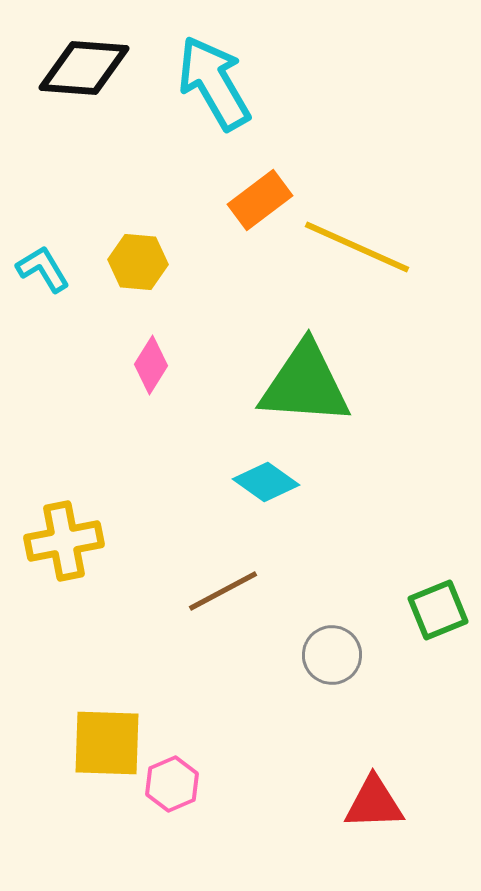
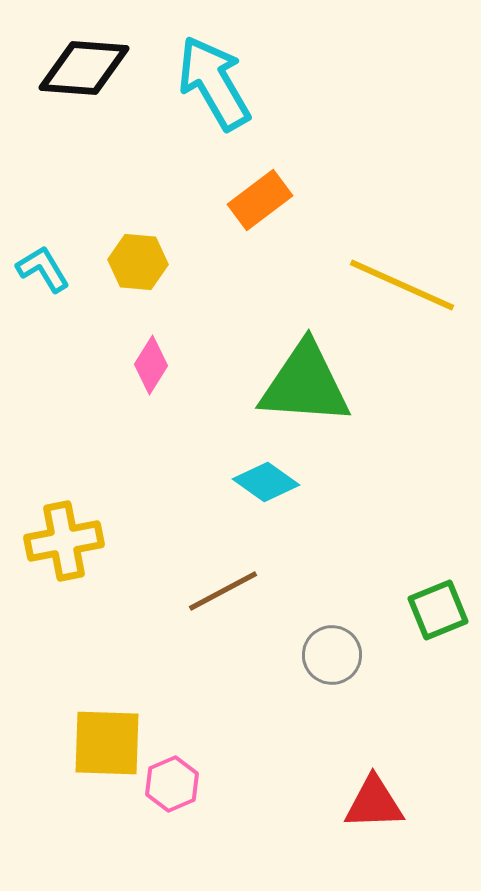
yellow line: moved 45 px right, 38 px down
